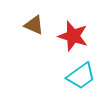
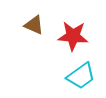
red star: rotated 12 degrees counterclockwise
